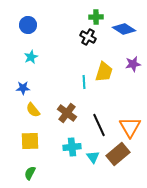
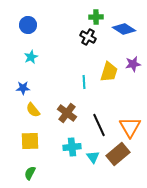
yellow trapezoid: moved 5 px right
